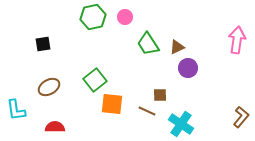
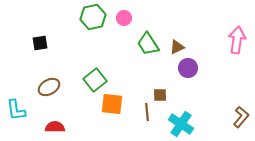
pink circle: moved 1 px left, 1 px down
black square: moved 3 px left, 1 px up
brown line: moved 1 px down; rotated 60 degrees clockwise
